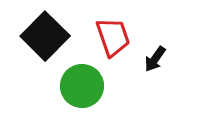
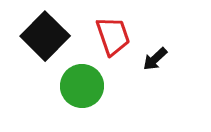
red trapezoid: moved 1 px up
black arrow: rotated 12 degrees clockwise
